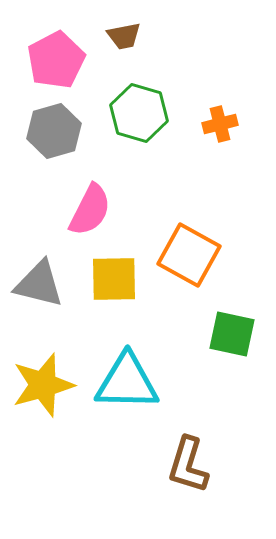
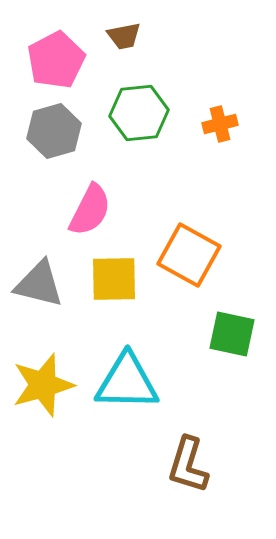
green hexagon: rotated 22 degrees counterclockwise
